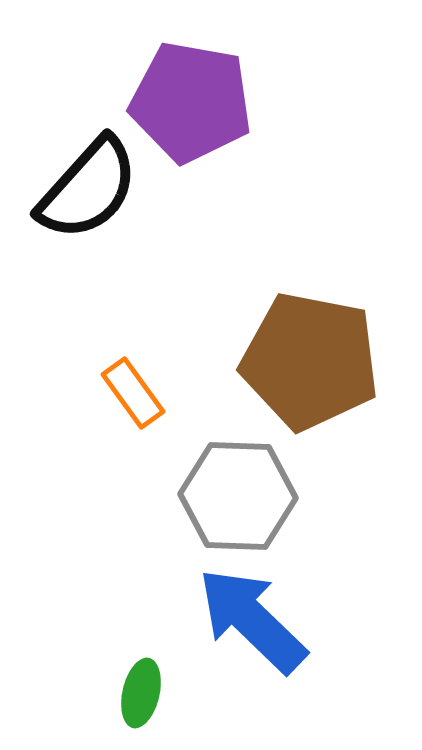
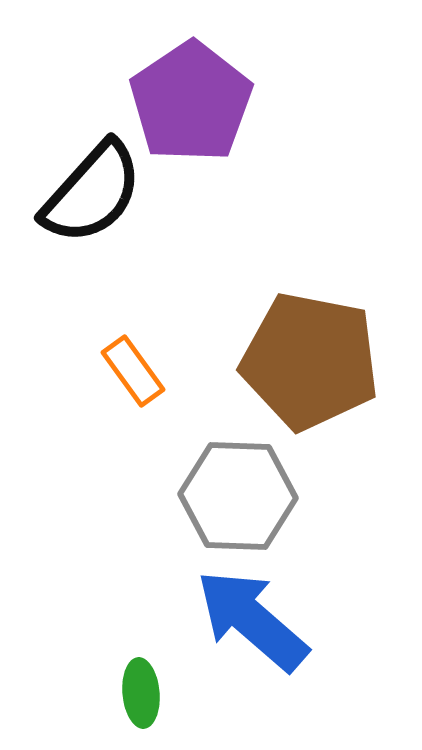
purple pentagon: rotated 28 degrees clockwise
black semicircle: moved 4 px right, 4 px down
orange rectangle: moved 22 px up
blue arrow: rotated 3 degrees counterclockwise
green ellipse: rotated 18 degrees counterclockwise
